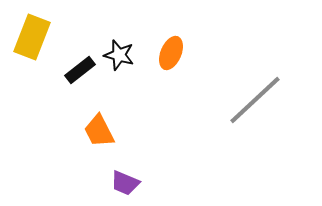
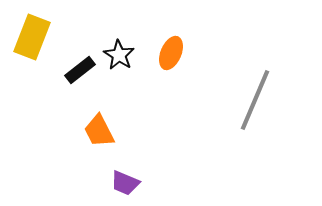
black star: rotated 16 degrees clockwise
gray line: rotated 24 degrees counterclockwise
